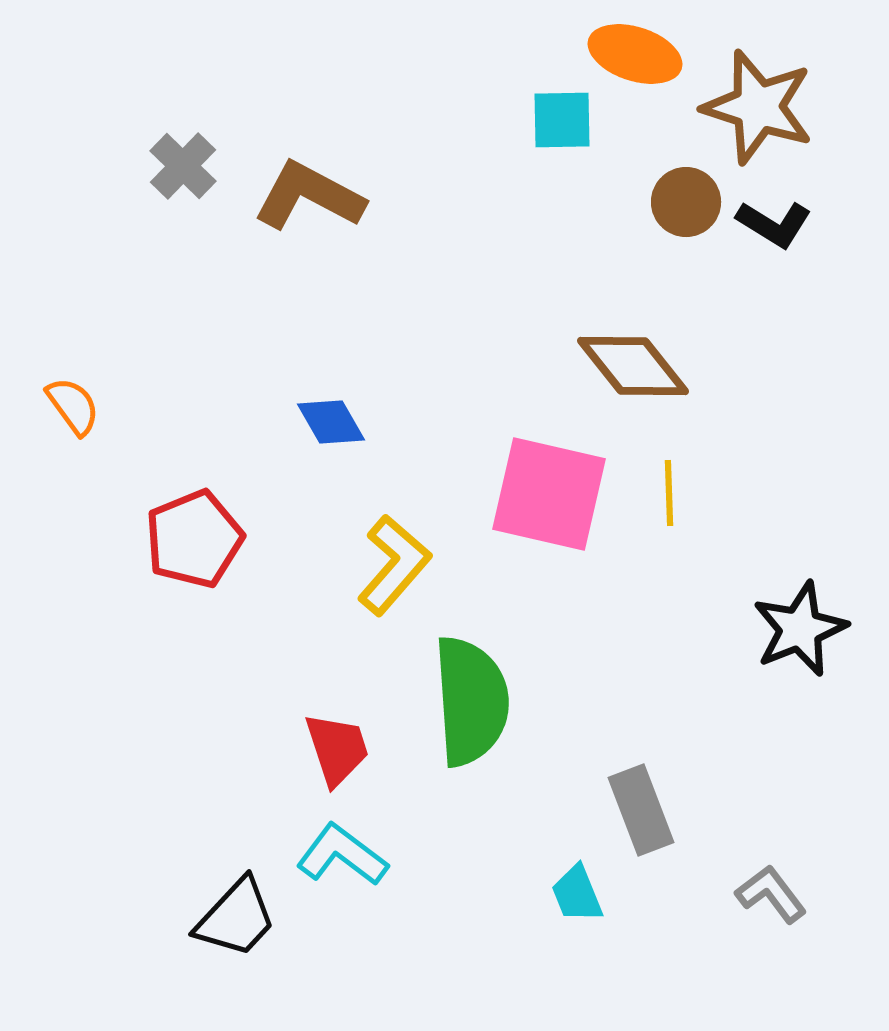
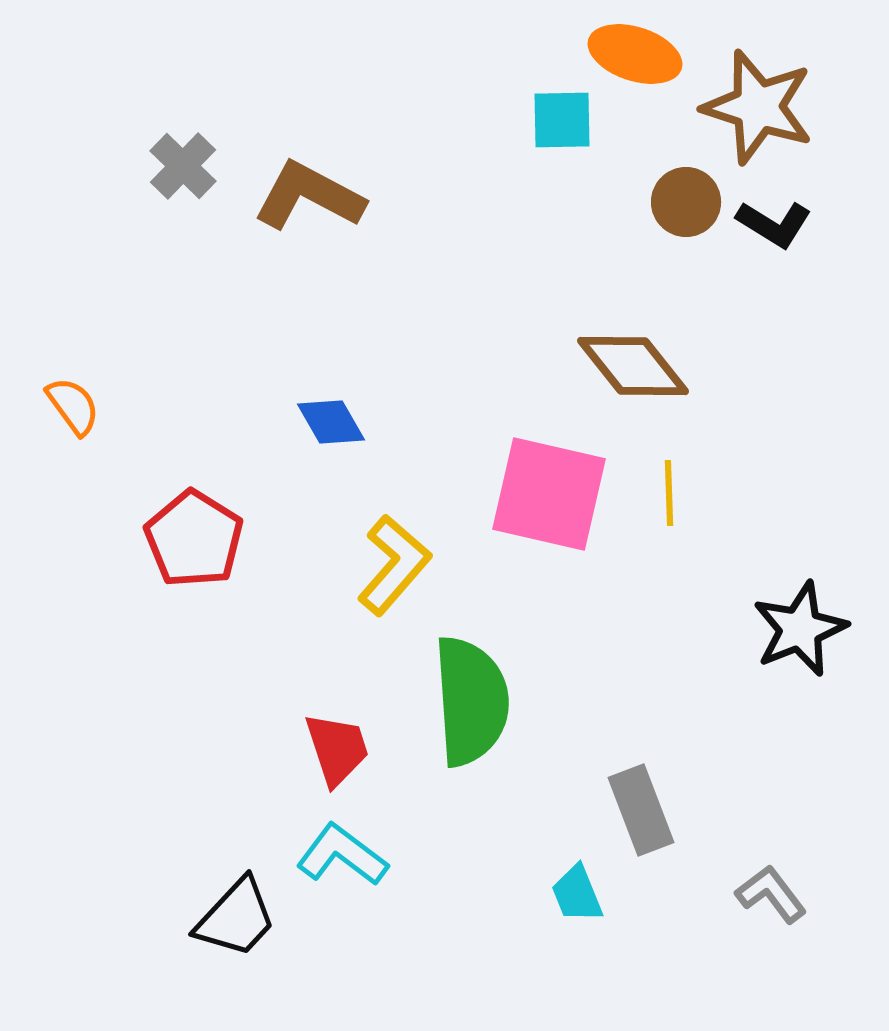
red pentagon: rotated 18 degrees counterclockwise
